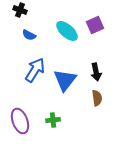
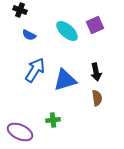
blue triangle: rotated 35 degrees clockwise
purple ellipse: moved 11 px down; rotated 45 degrees counterclockwise
